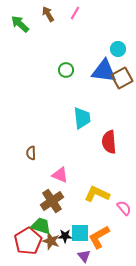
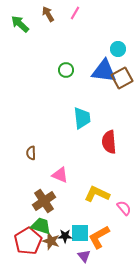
brown cross: moved 8 px left
